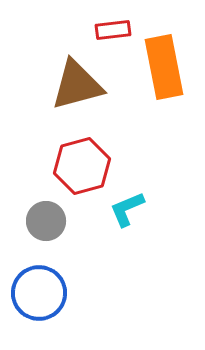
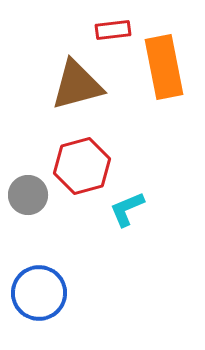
gray circle: moved 18 px left, 26 px up
